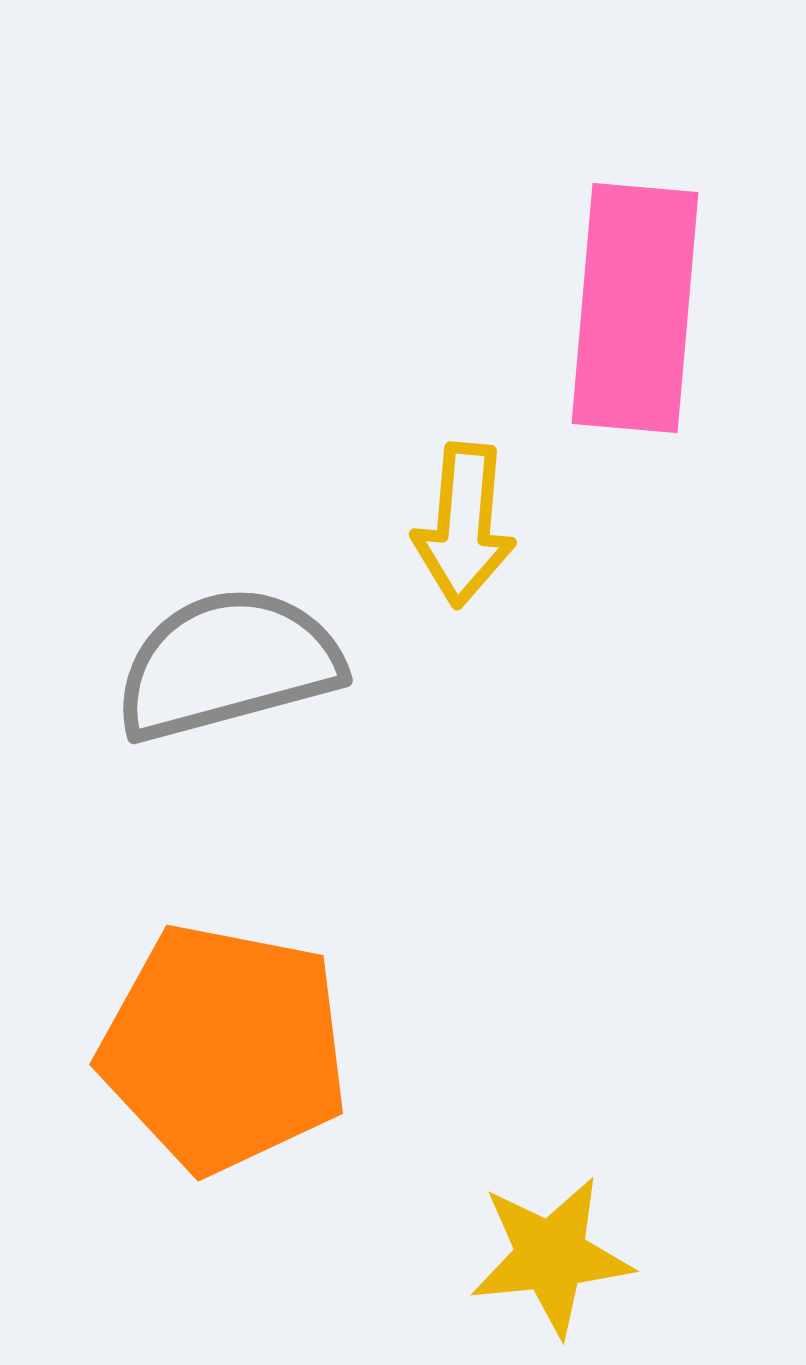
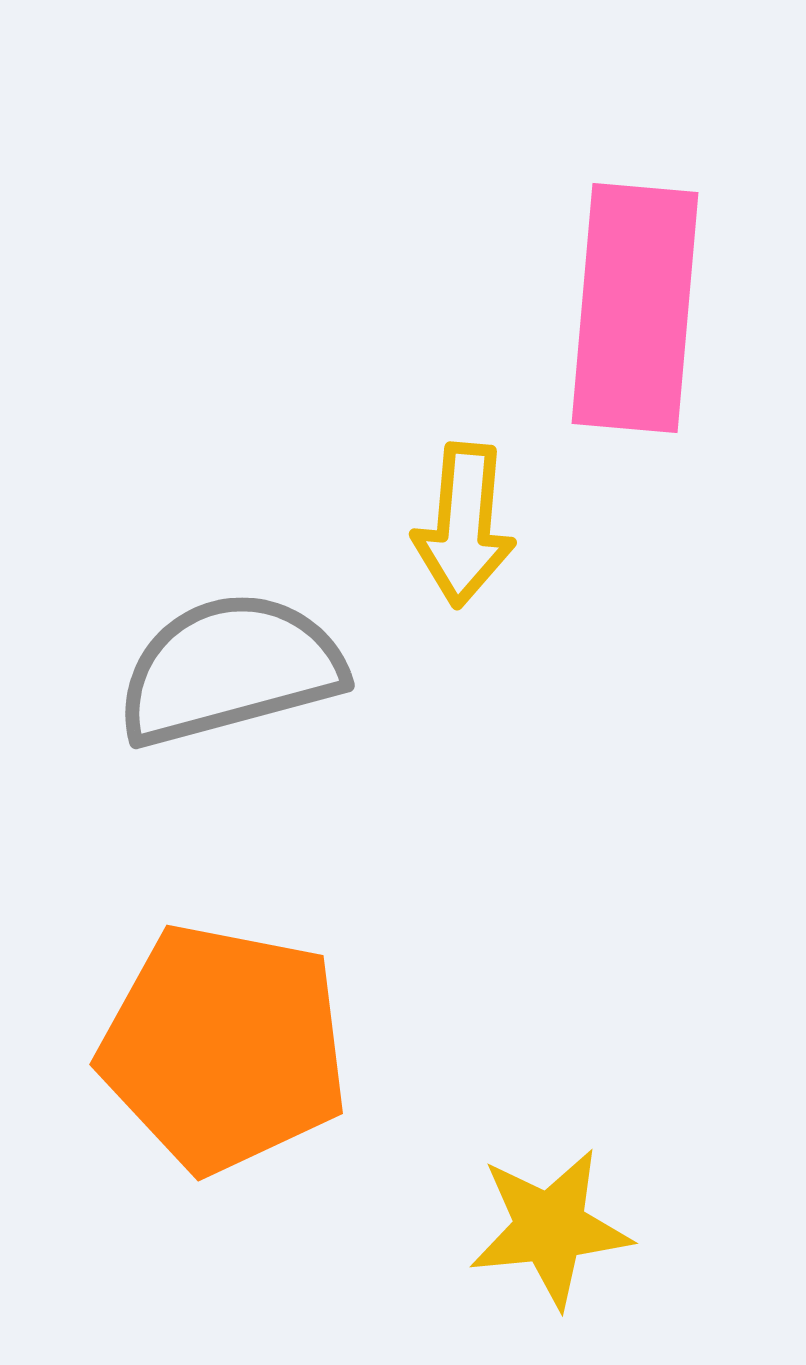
gray semicircle: moved 2 px right, 5 px down
yellow star: moved 1 px left, 28 px up
